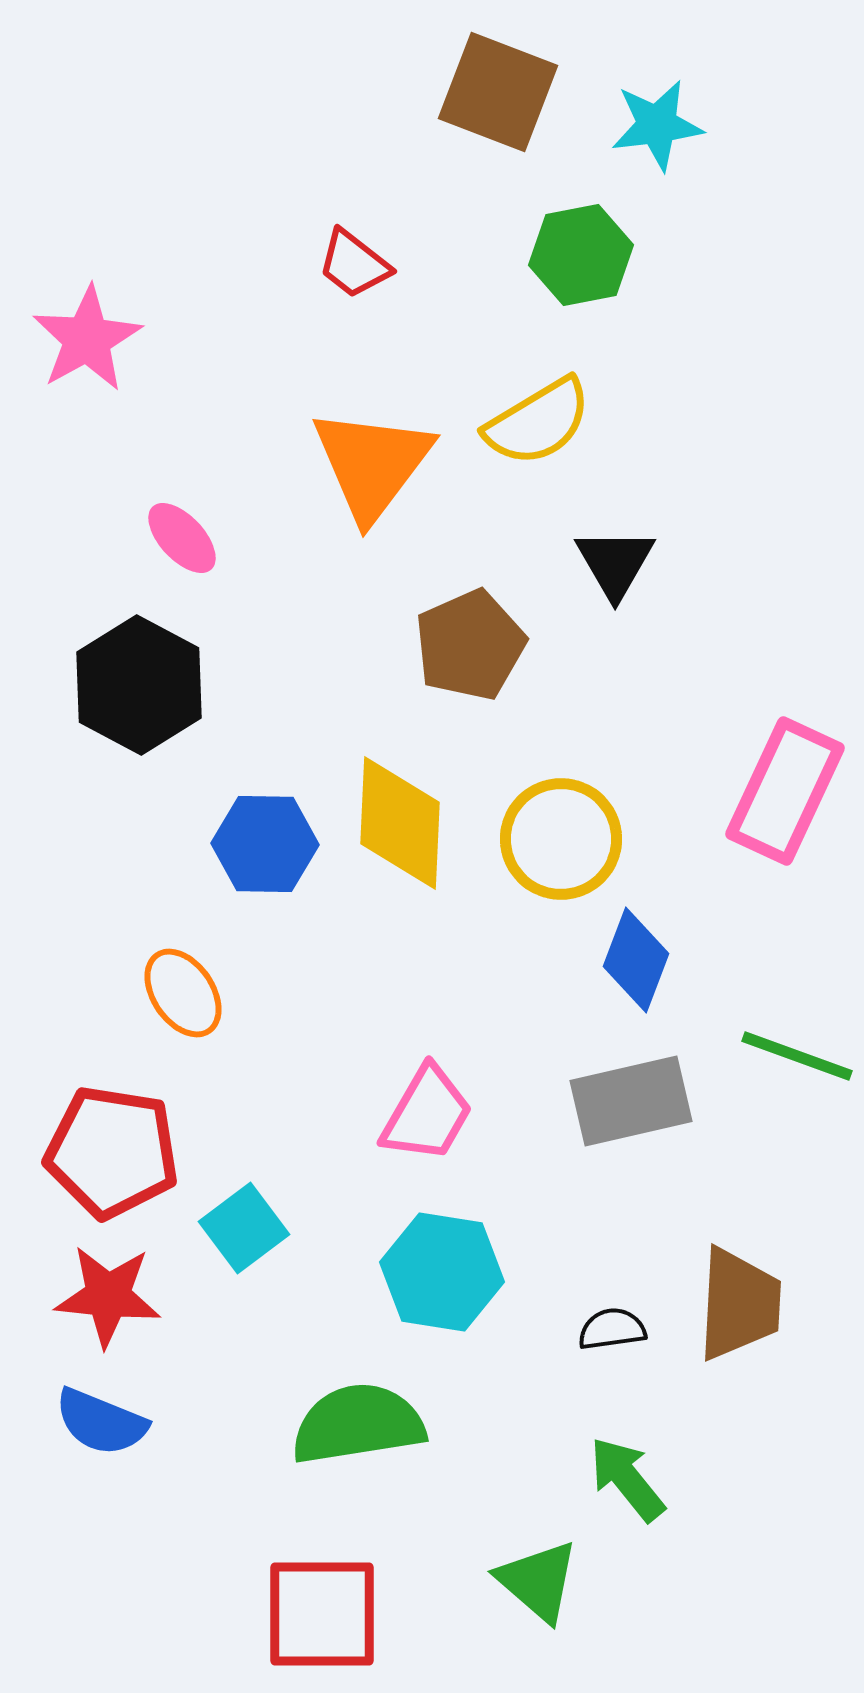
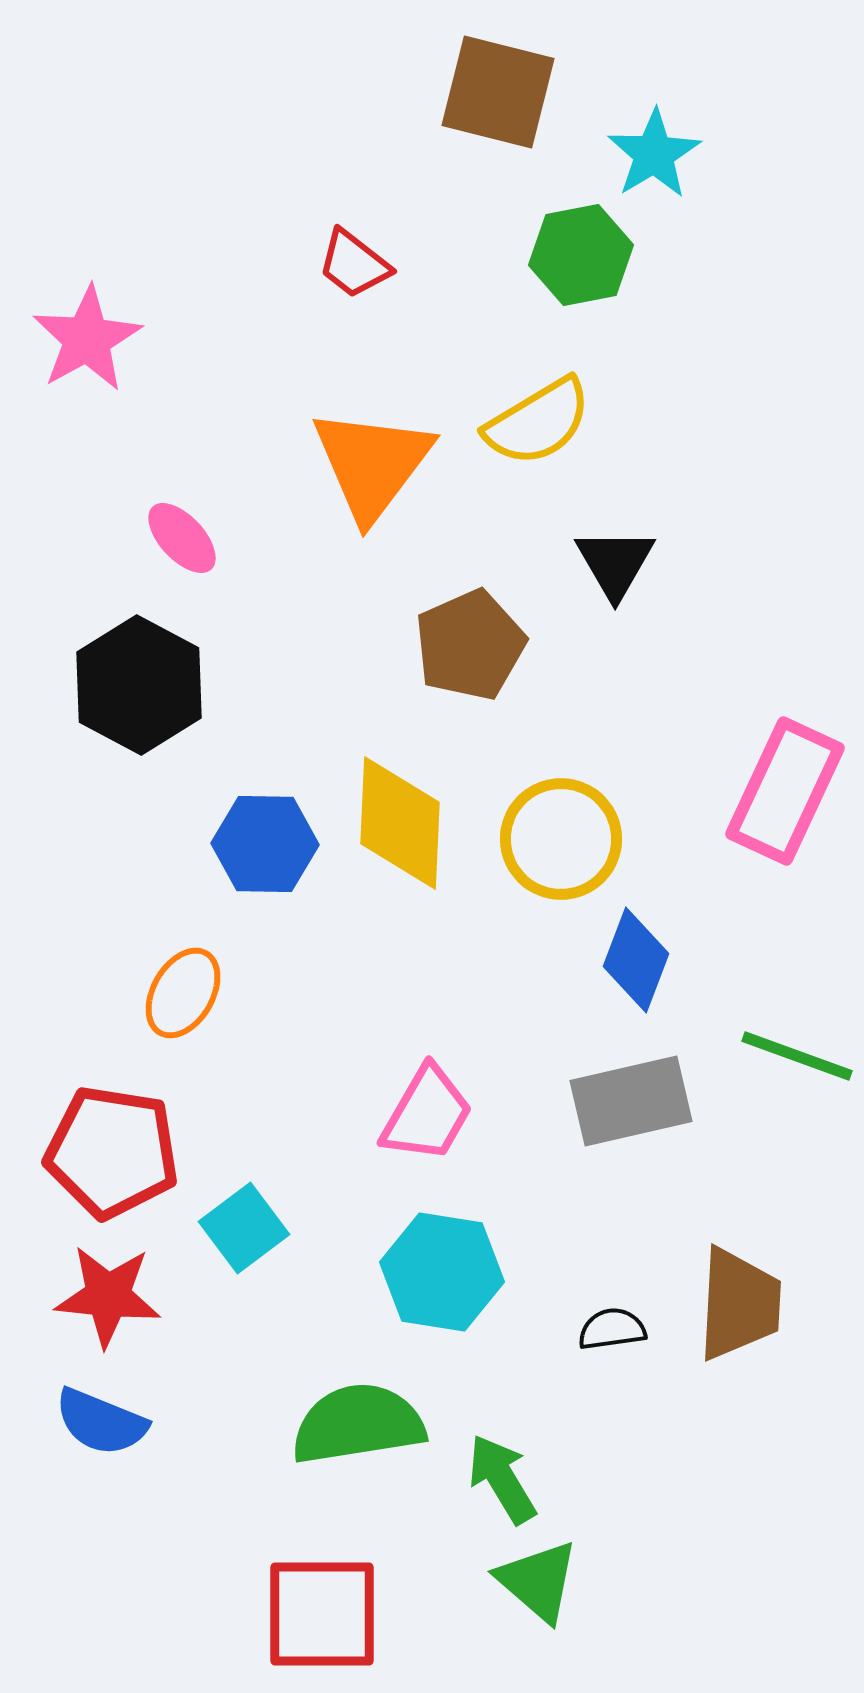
brown square: rotated 7 degrees counterclockwise
cyan star: moved 3 px left, 29 px down; rotated 24 degrees counterclockwise
orange ellipse: rotated 64 degrees clockwise
green arrow: moved 125 px left; rotated 8 degrees clockwise
